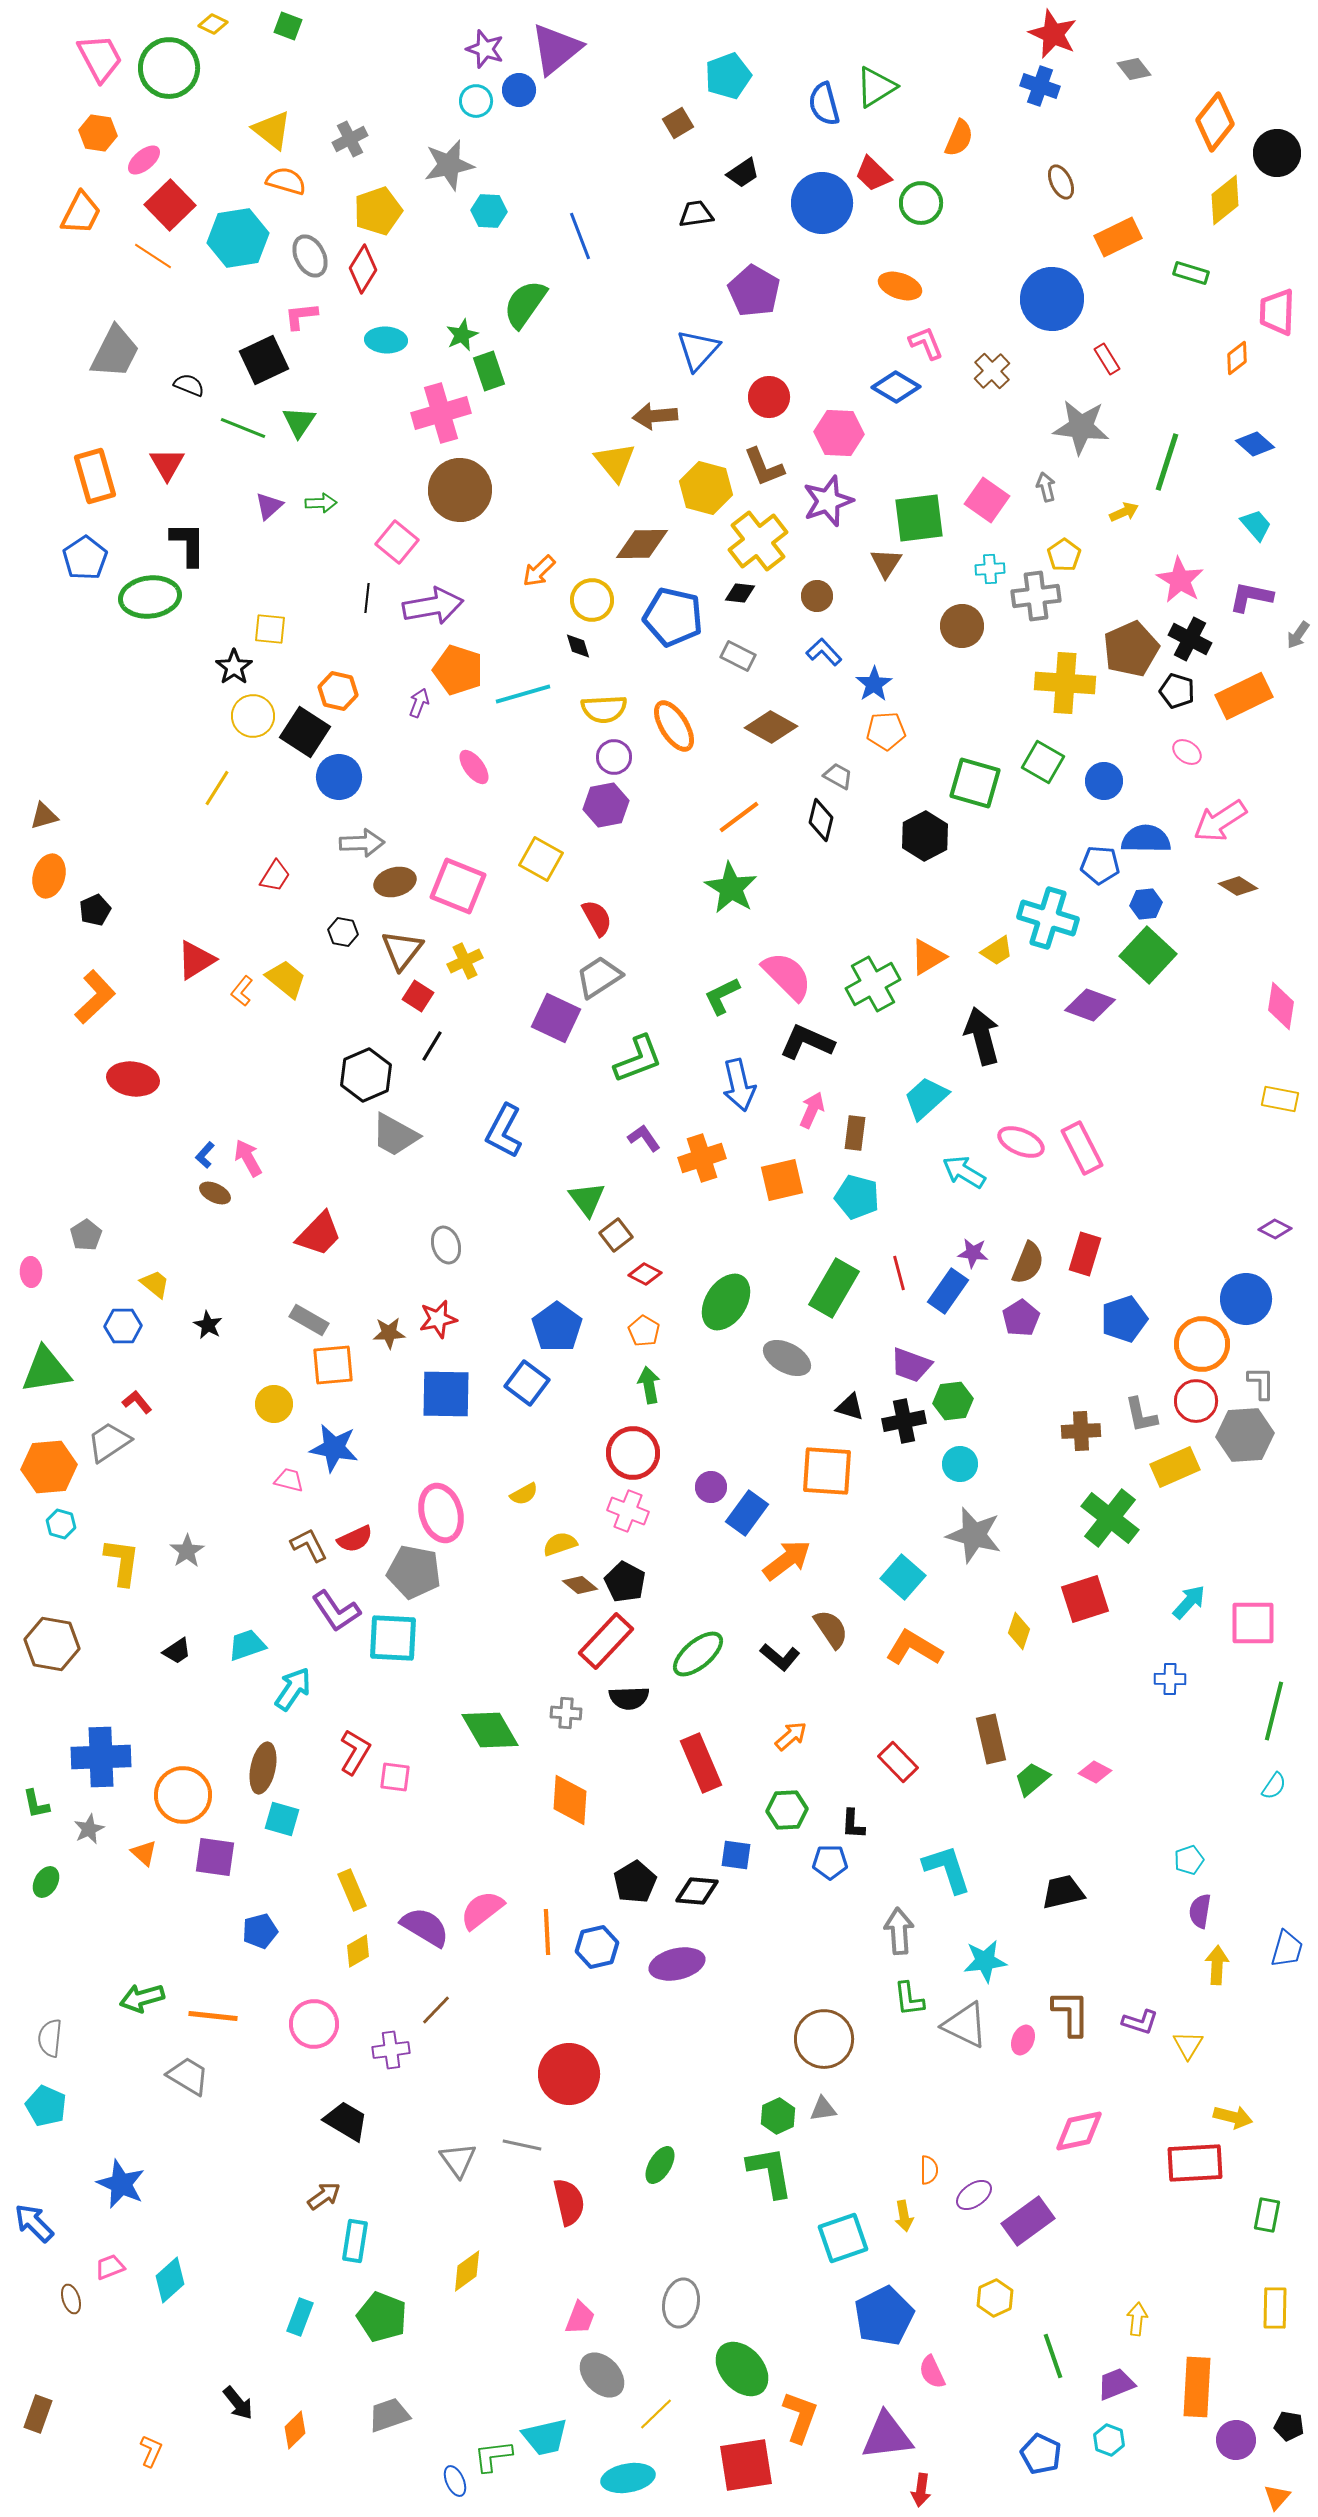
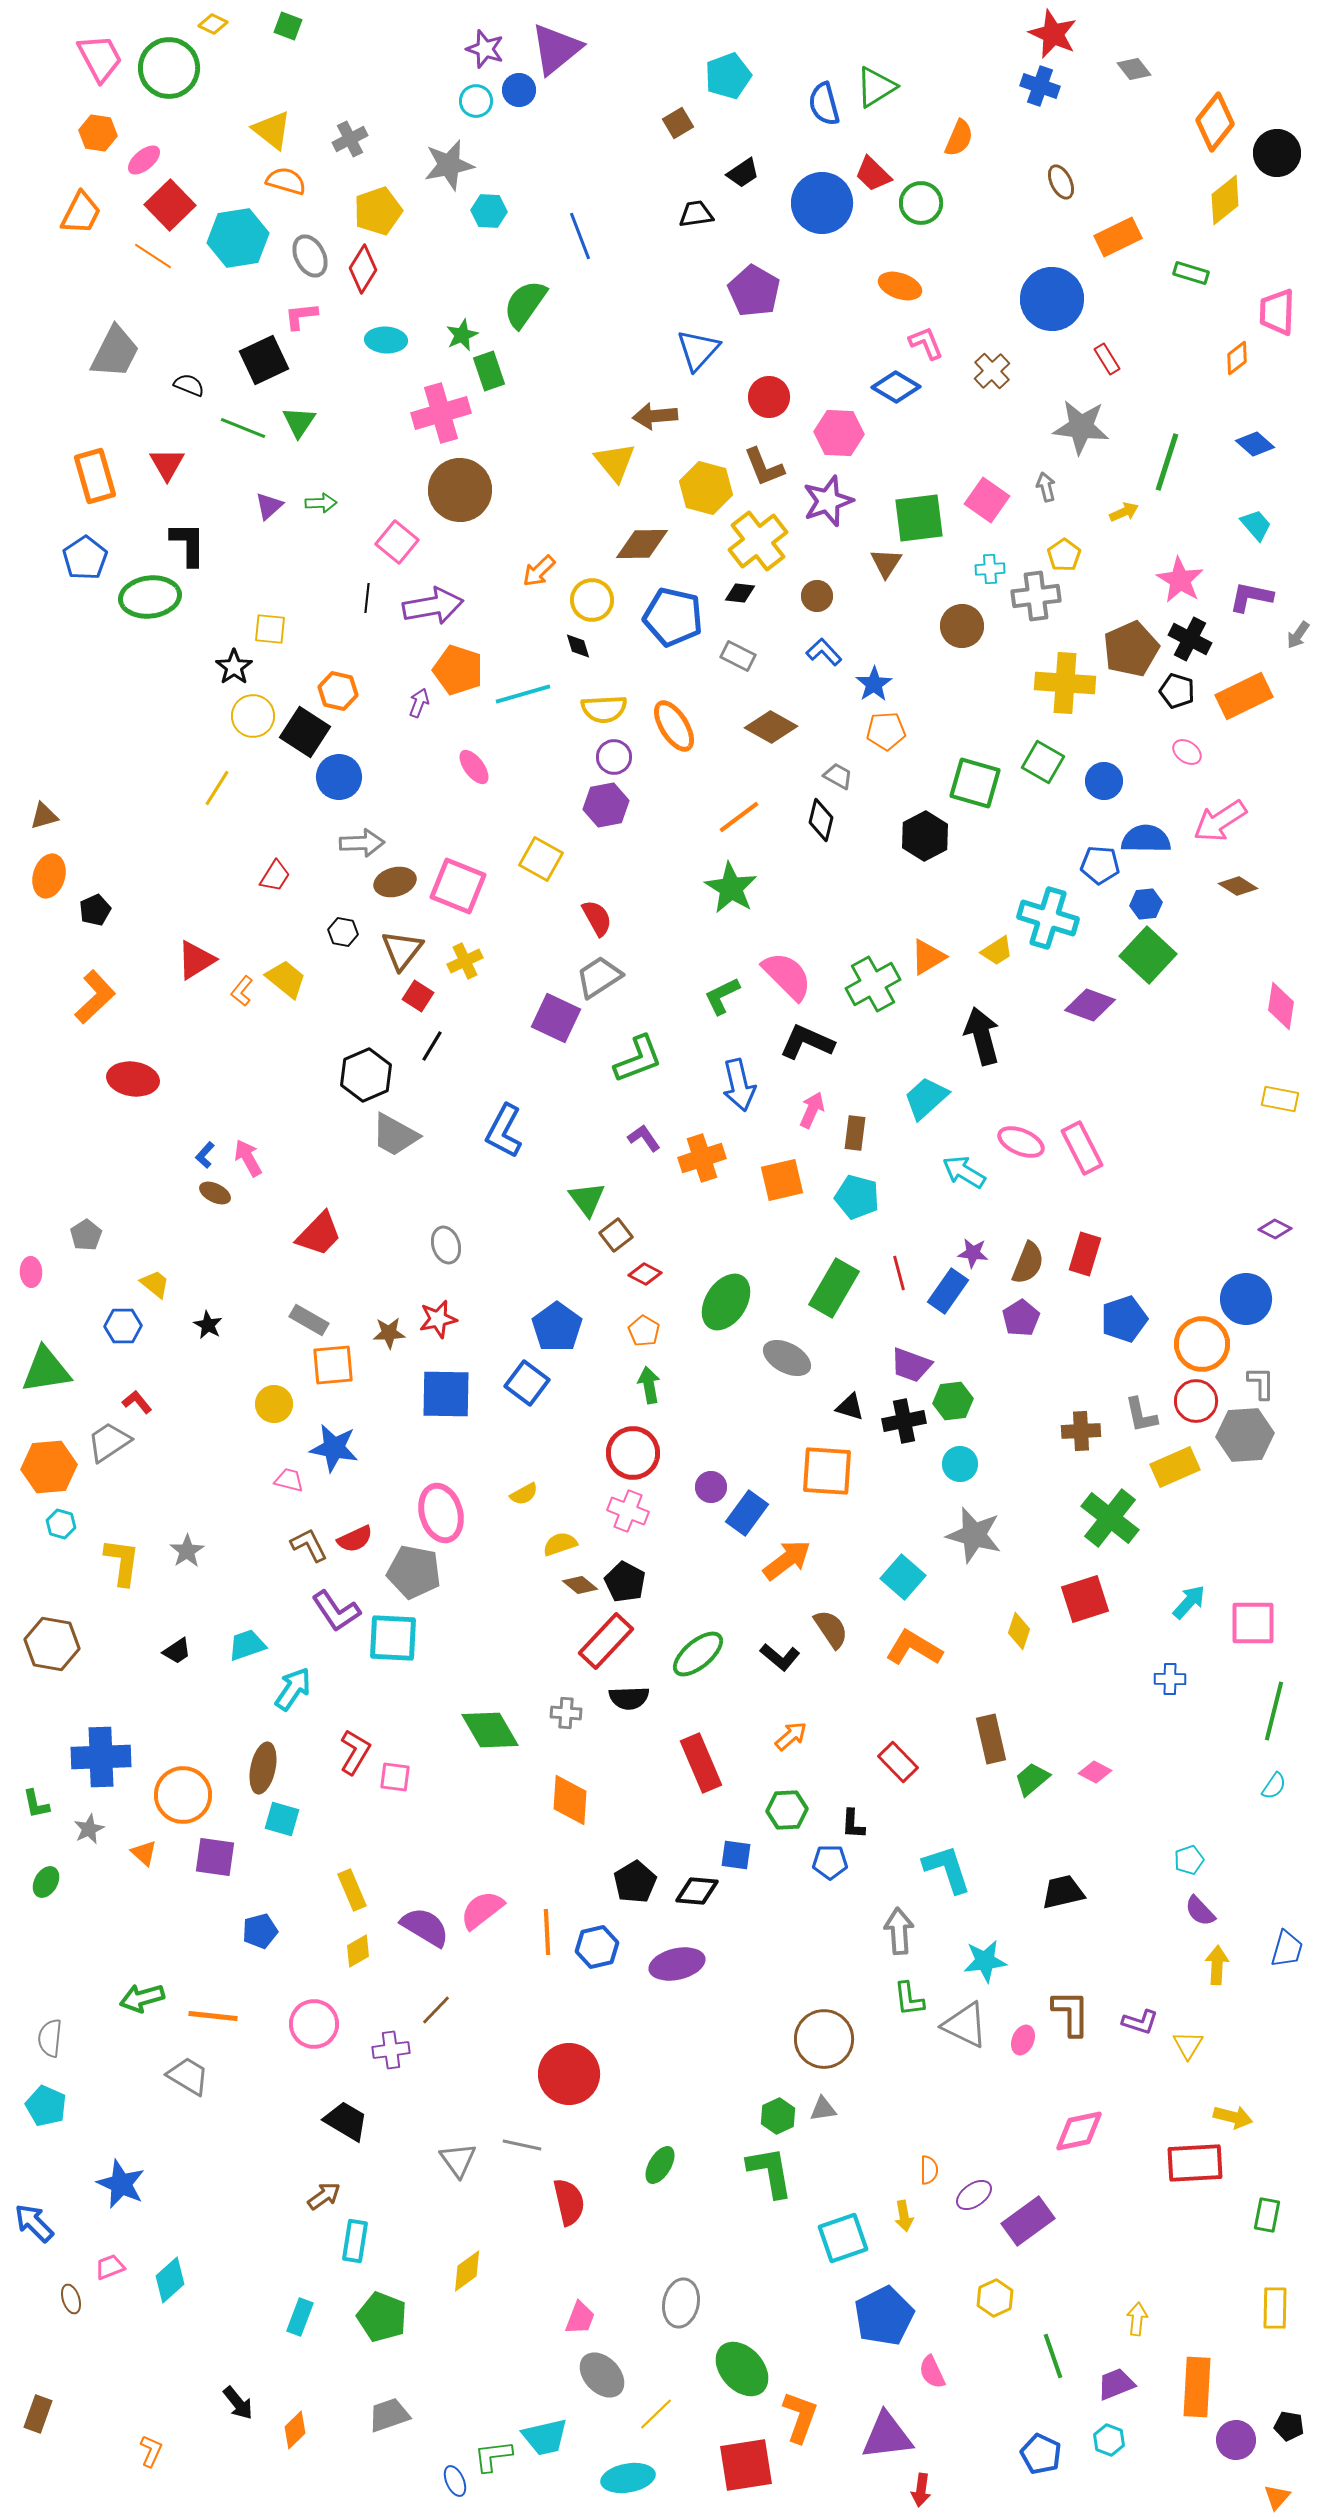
purple semicircle at (1200, 1911): rotated 52 degrees counterclockwise
